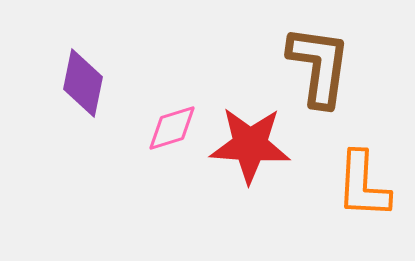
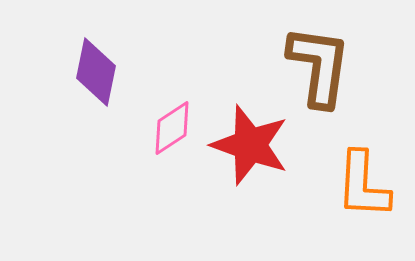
purple diamond: moved 13 px right, 11 px up
pink diamond: rotated 16 degrees counterclockwise
red star: rotated 16 degrees clockwise
